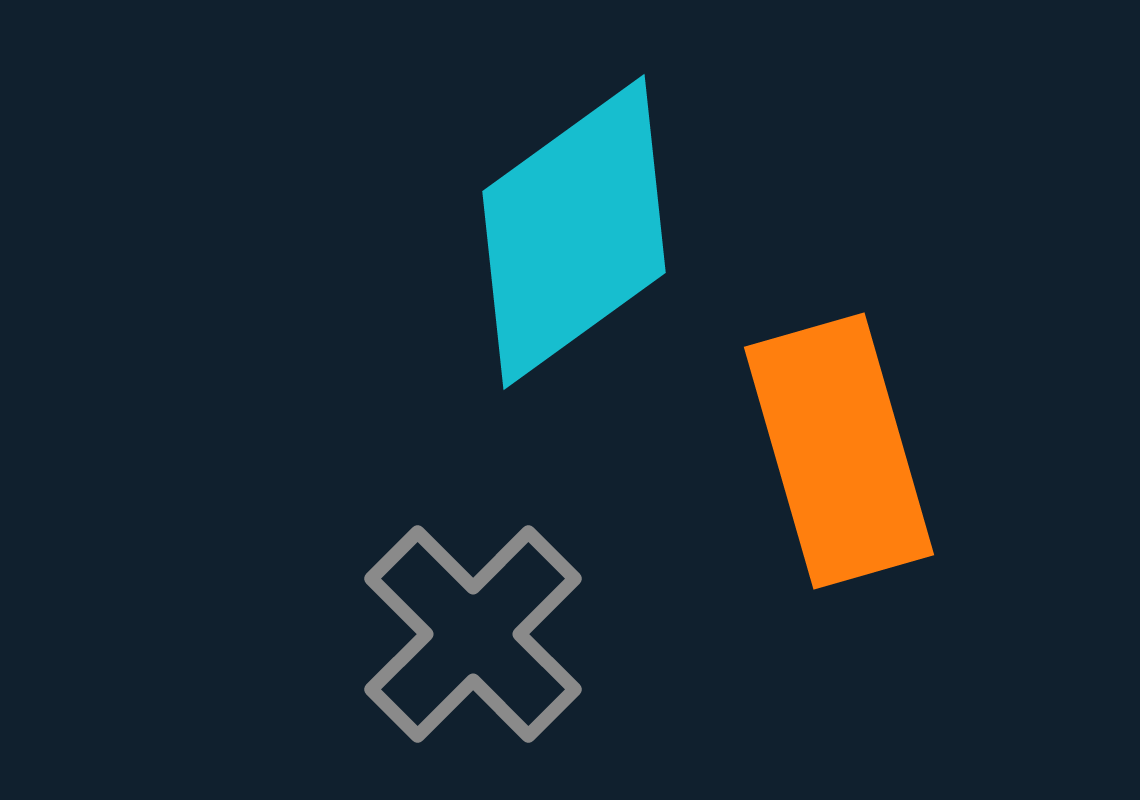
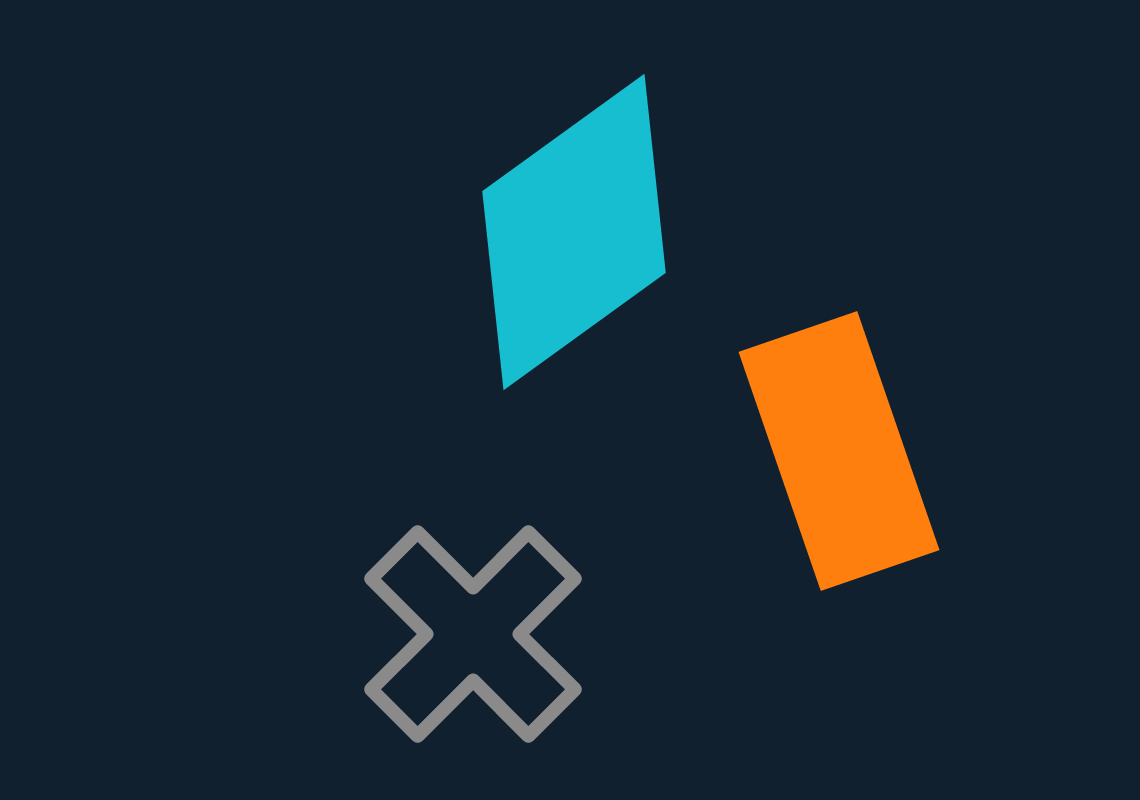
orange rectangle: rotated 3 degrees counterclockwise
